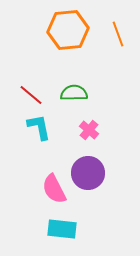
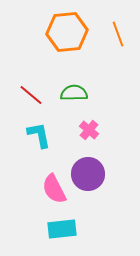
orange hexagon: moved 1 px left, 2 px down
cyan L-shape: moved 8 px down
purple circle: moved 1 px down
cyan rectangle: rotated 12 degrees counterclockwise
